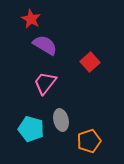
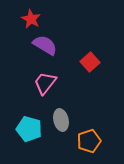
cyan pentagon: moved 2 px left
